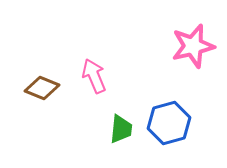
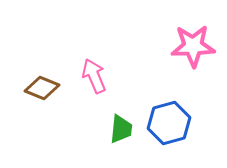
pink star: rotated 12 degrees clockwise
